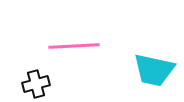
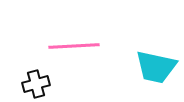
cyan trapezoid: moved 2 px right, 3 px up
